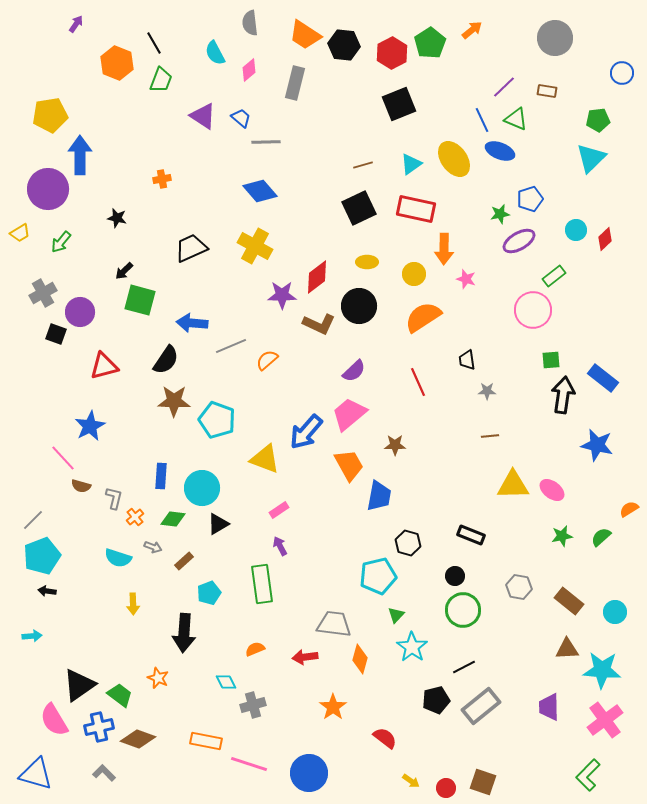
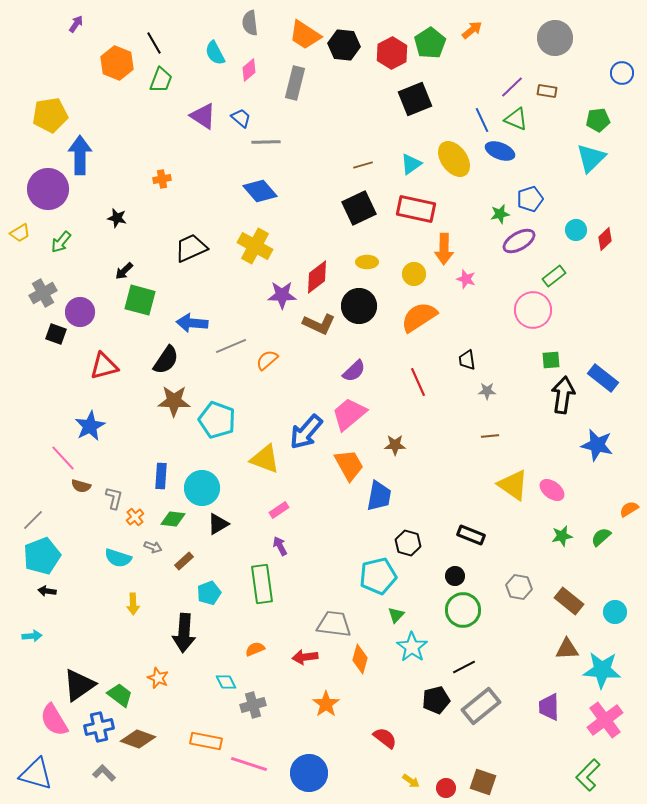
purple line at (504, 87): moved 8 px right
black square at (399, 104): moved 16 px right, 5 px up
orange semicircle at (423, 317): moved 4 px left
yellow triangle at (513, 485): rotated 36 degrees clockwise
orange star at (333, 707): moved 7 px left, 3 px up
